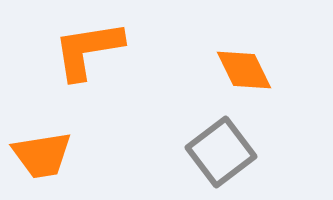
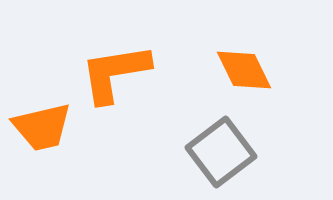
orange L-shape: moved 27 px right, 23 px down
orange trapezoid: moved 28 px up; rotated 4 degrees counterclockwise
